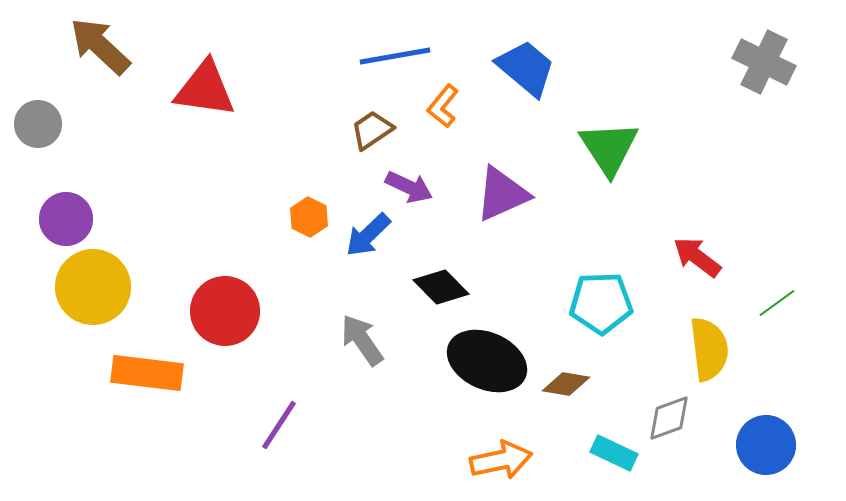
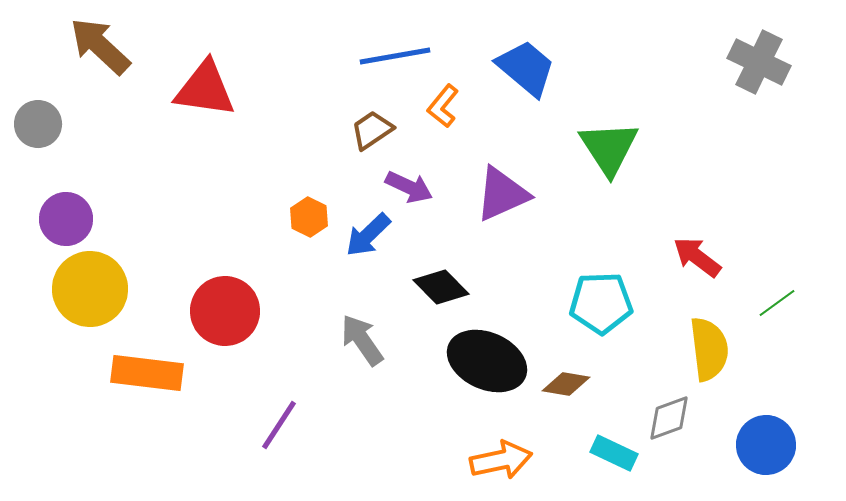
gray cross: moved 5 px left
yellow circle: moved 3 px left, 2 px down
